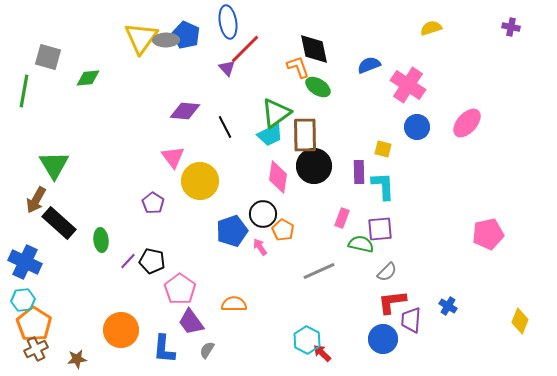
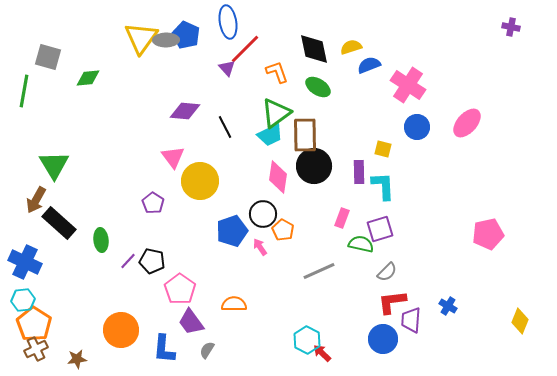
yellow semicircle at (431, 28): moved 80 px left, 19 px down
orange L-shape at (298, 67): moved 21 px left, 5 px down
purple square at (380, 229): rotated 12 degrees counterclockwise
